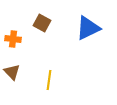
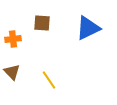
brown square: rotated 24 degrees counterclockwise
orange cross: rotated 14 degrees counterclockwise
yellow line: rotated 42 degrees counterclockwise
